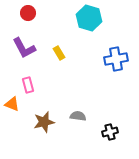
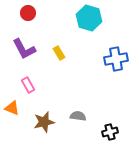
purple L-shape: moved 1 px down
pink rectangle: rotated 14 degrees counterclockwise
orange triangle: moved 4 px down
